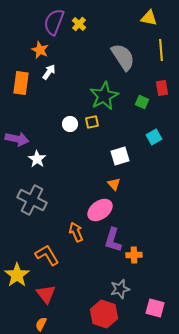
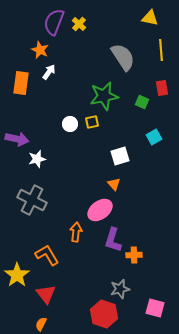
yellow triangle: moved 1 px right
green star: rotated 16 degrees clockwise
white star: rotated 24 degrees clockwise
orange arrow: rotated 30 degrees clockwise
